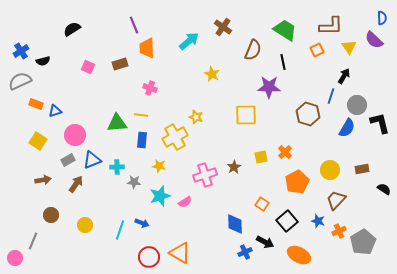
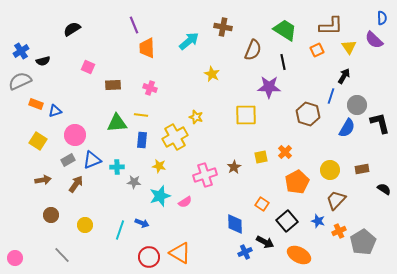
brown cross at (223, 27): rotated 24 degrees counterclockwise
brown rectangle at (120, 64): moved 7 px left, 21 px down; rotated 14 degrees clockwise
gray line at (33, 241): moved 29 px right, 14 px down; rotated 66 degrees counterclockwise
